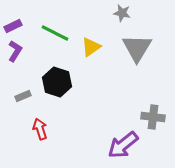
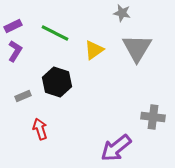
yellow triangle: moved 3 px right, 3 px down
purple arrow: moved 7 px left, 3 px down
